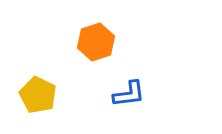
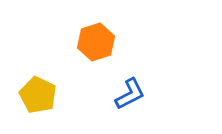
blue L-shape: moved 1 px right; rotated 20 degrees counterclockwise
